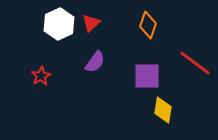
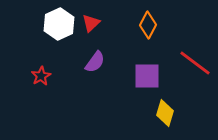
orange diamond: rotated 8 degrees clockwise
yellow diamond: moved 2 px right, 3 px down; rotated 8 degrees clockwise
